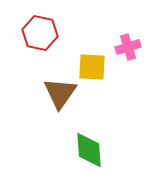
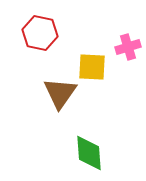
green diamond: moved 3 px down
